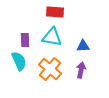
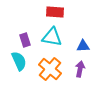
purple rectangle: rotated 16 degrees counterclockwise
purple arrow: moved 1 px left, 1 px up
